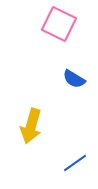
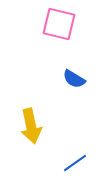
pink square: rotated 12 degrees counterclockwise
yellow arrow: rotated 28 degrees counterclockwise
